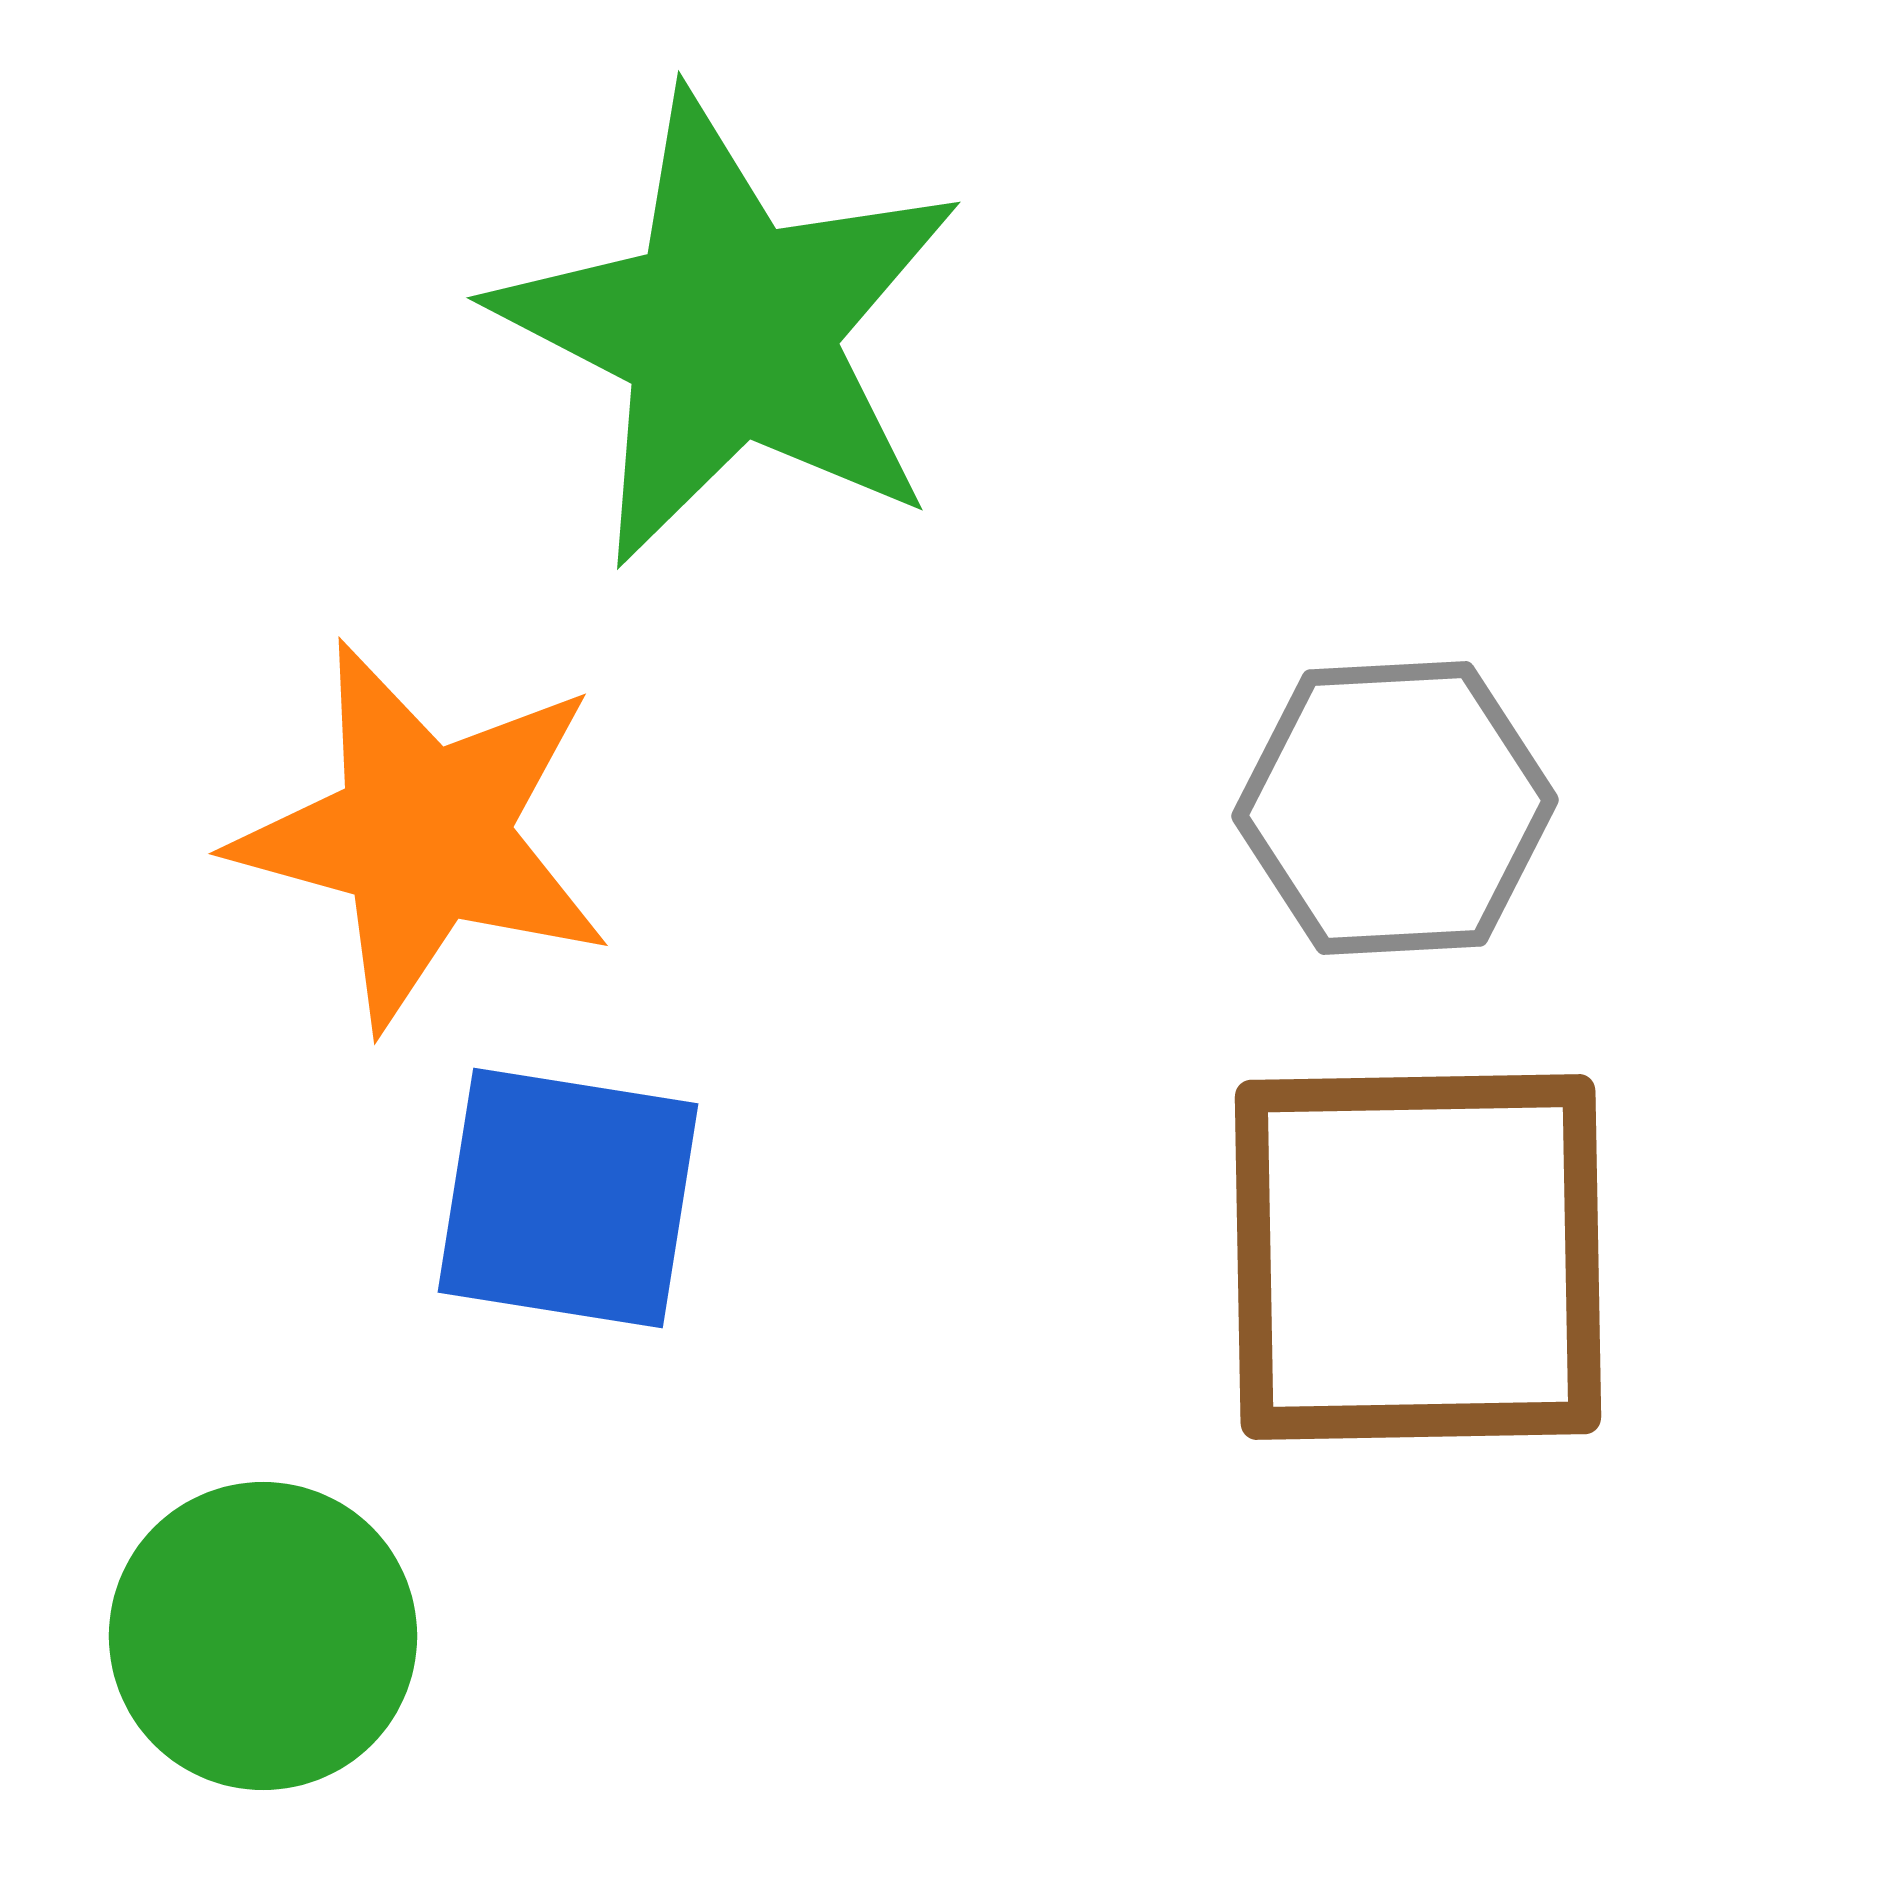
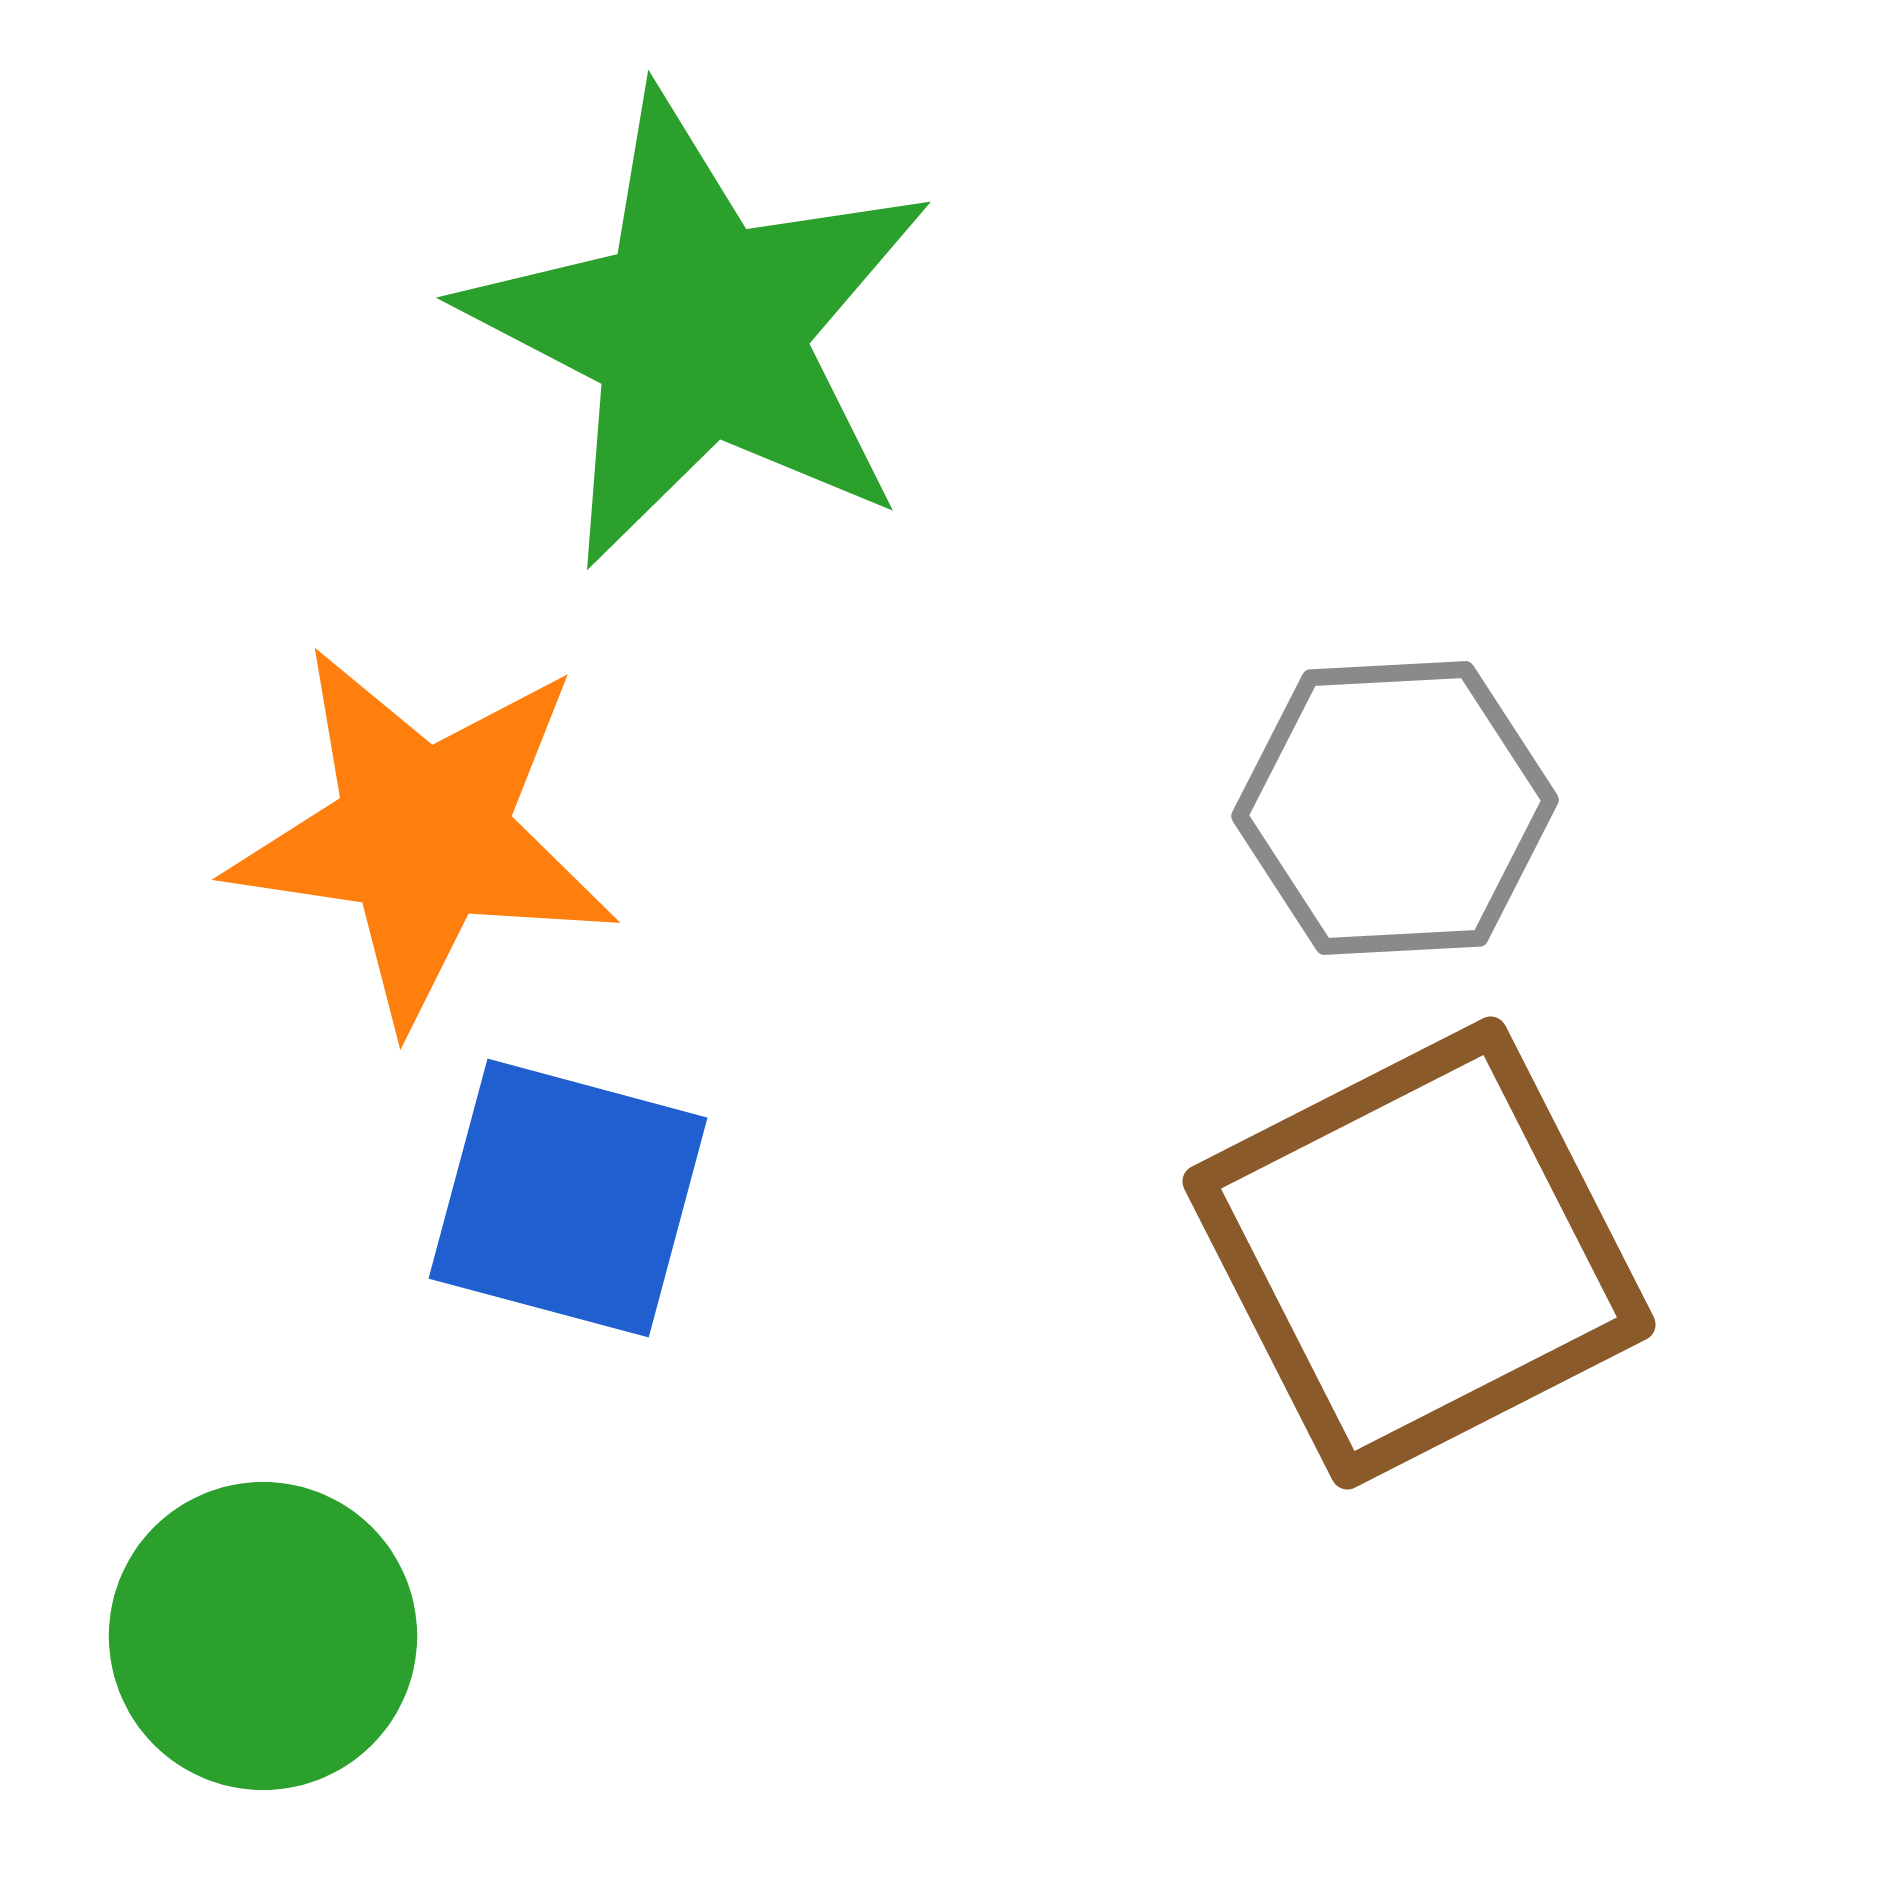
green star: moved 30 px left
orange star: rotated 7 degrees counterclockwise
blue square: rotated 6 degrees clockwise
brown square: moved 1 px right, 4 px up; rotated 26 degrees counterclockwise
